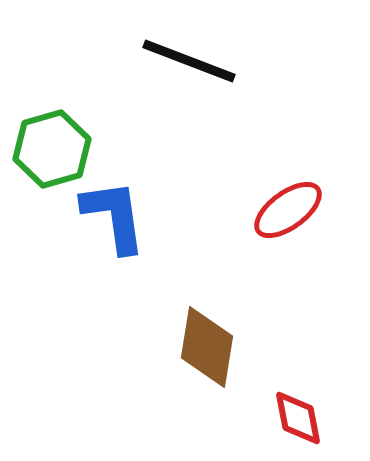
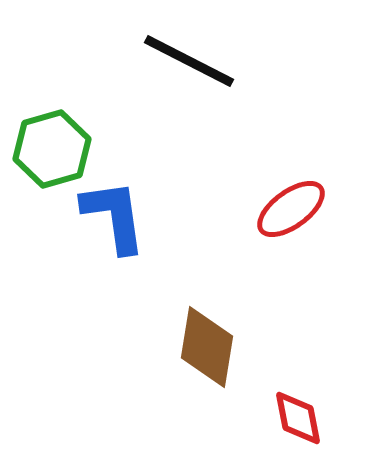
black line: rotated 6 degrees clockwise
red ellipse: moved 3 px right, 1 px up
